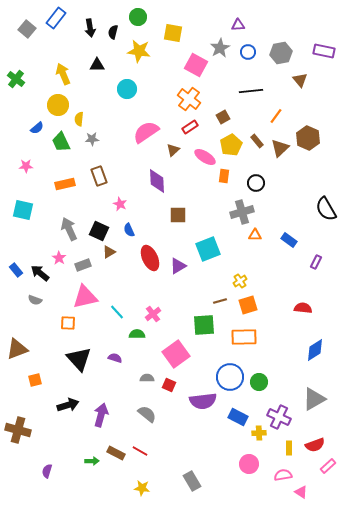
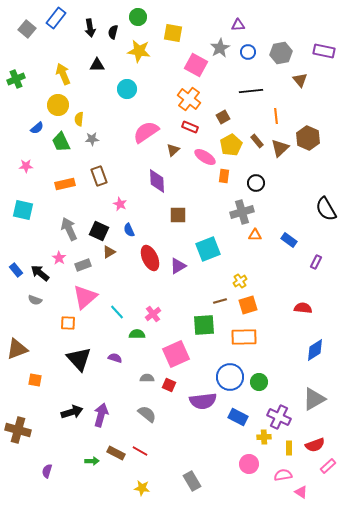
green cross at (16, 79): rotated 30 degrees clockwise
orange line at (276, 116): rotated 42 degrees counterclockwise
red rectangle at (190, 127): rotated 56 degrees clockwise
pink triangle at (85, 297): rotated 28 degrees counterclockwise
pink square at (176, 354): rotated 12 degrees clockwise
orange square at (35, 380): rotated 24 degrees clockwise
black arrow at (68, 405): moved 4 px right, 7 px down
yellow cross at (259, 433): moved 5 px right, 4 px down
